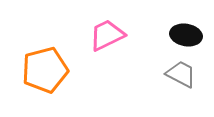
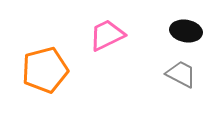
black ellipse: moved 4 px up
